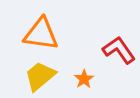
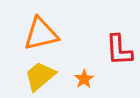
orange triangle: rotated 21 degrees counterclockwise
red L-shape: rotated 148 degrees counterclockwise
